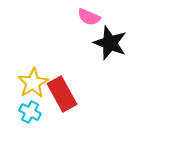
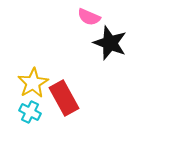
red rectangle: moved 2 px right, 4 px down
